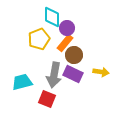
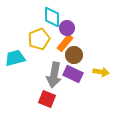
cyan trapezoid: moved 7 px left, 24 px up
